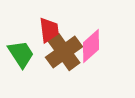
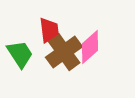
pink diamond: moved 1 px left, 1 px down
green trapezoid: moved 1 px left
